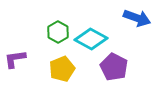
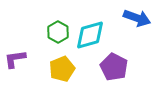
cyan diamond: moved 1 px left, 4 px up; rotated 44 degrees counterclockwise
